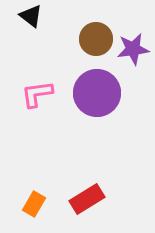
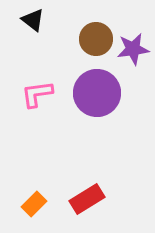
black triangle: moved 2 px right, 4 px down
orange rectangle: rotated 15 degrees clockwise
